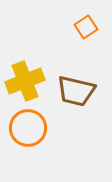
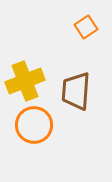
brown trapezoid: rotated 81 degrees clockwise
orange circle: moved 6 px right, 3 px up
